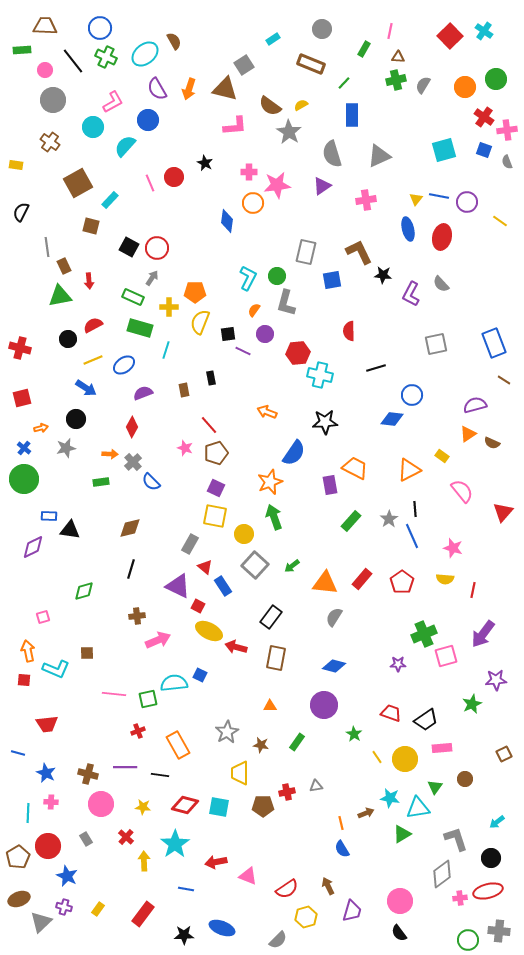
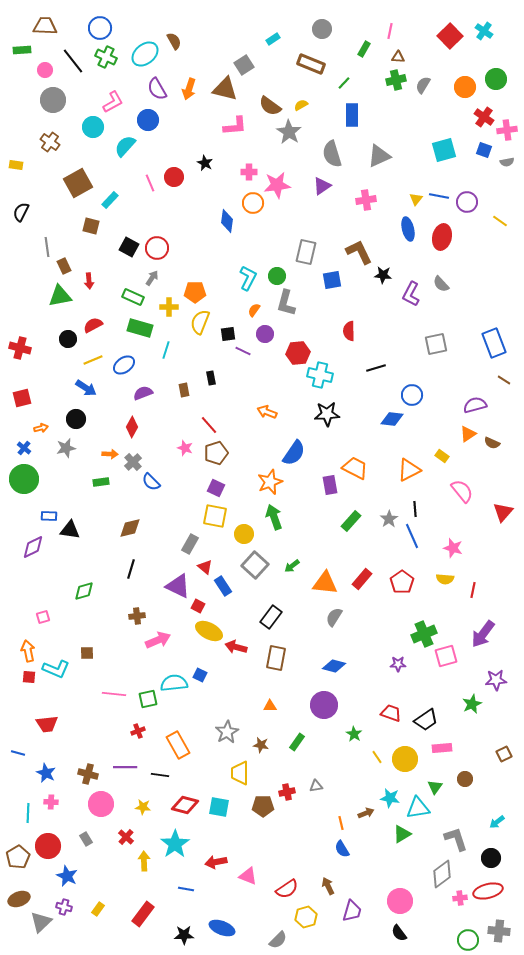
gray semicircle at (507, 162): rotated 80 degrees counterclockwise
black star at (325, 422): moved 2 px right, 8 px up
red square at (24, 680): moved 5 px right, 3 px up
